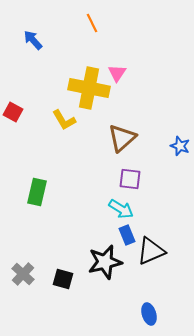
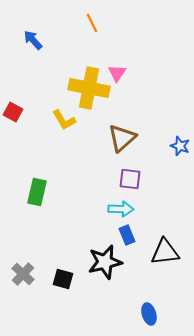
cyan arrow: rotated 30 degrees counterclockwise
black triangle: moved 14 px right, 1 px down; rotated 16 degrees clockwise
